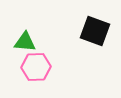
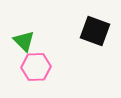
green triangle: moved 1 px left, 1 px up; rotated 40 degrees clockwise
